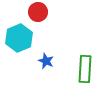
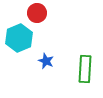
red circle: moved 1 px left, 1 px down
